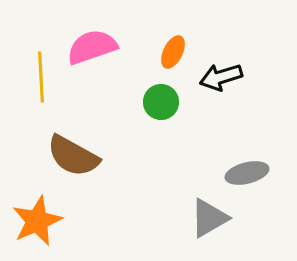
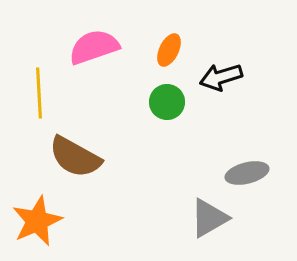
pink semicircle: moved 2 px right
orange ellipse: moved 4 px left, 2 px up
yellow line: moved 2 px left, 16 px down
green circle: moved 6 px right
brown semicircle: moved 2 px right, 1 px down
